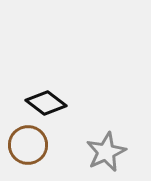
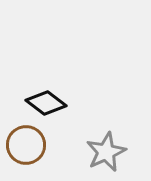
brown circle: moved 2 px left
